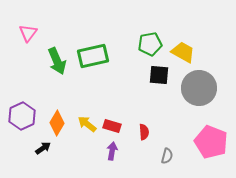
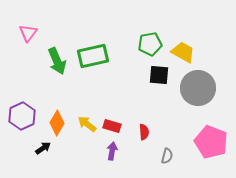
gray circle: moved 1 px left
